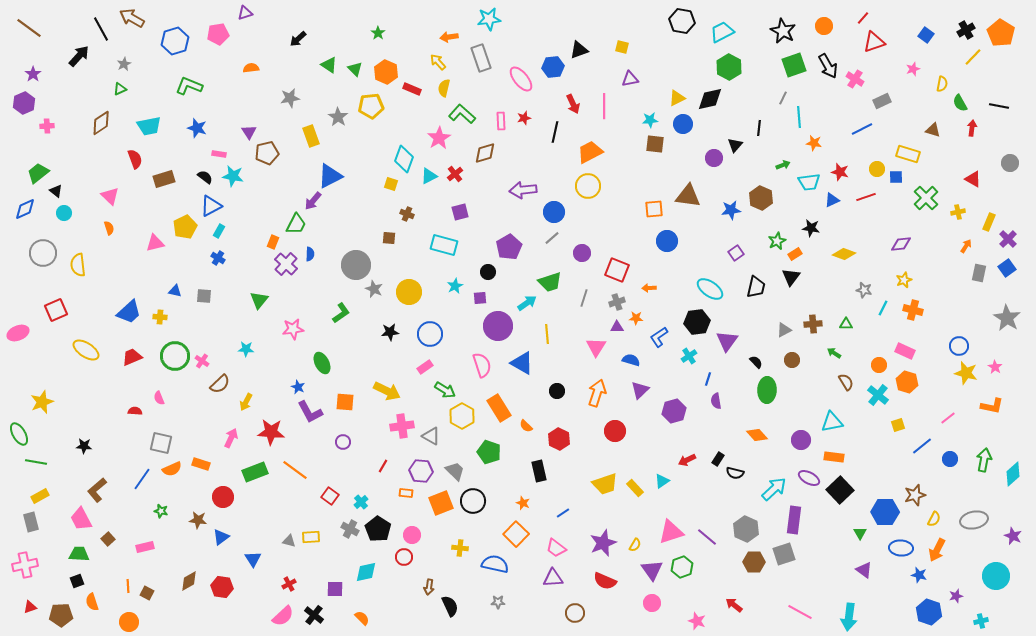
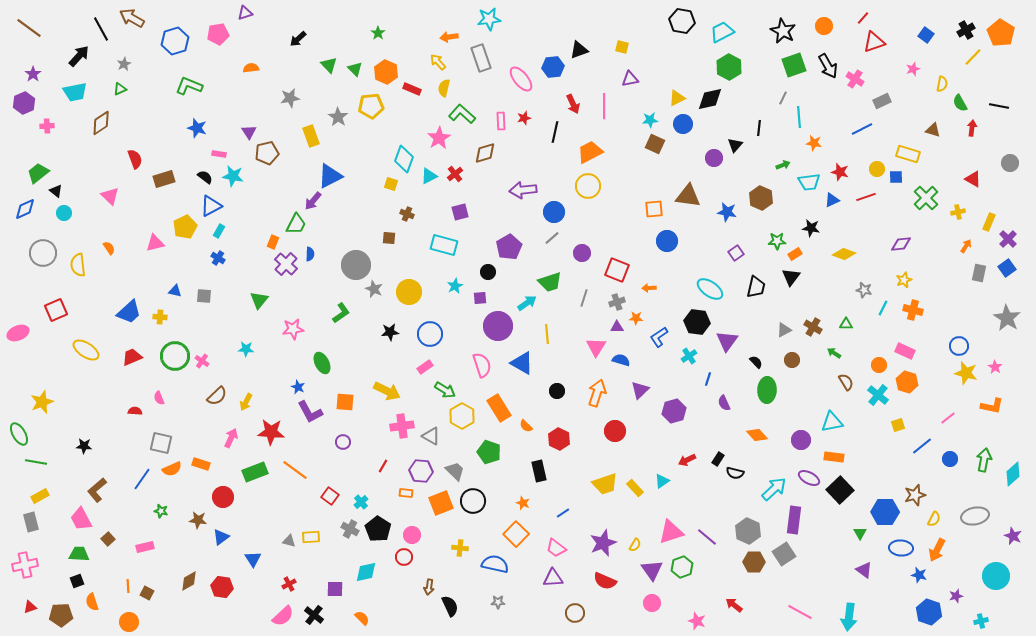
green triangle at (329, 65): rotated 12 degrees clockwise
cyan trapezoid at (149, 126): moved 74 px left, 34 px up
brown square at (655, 144): rotated 18 degrees clockwise
blue star at (731, 210): moved 4 px left, 2 px down; rotated 18 degrees clockwise
orange semicircle at (109, 228): moved 20 px down; rotated 16 degrees counterclockwise
green star at (777, 241): rotated 24 degrees clockwise
black hexagon at (697, 322): rotated 15 degrees clockwise
brown cross at (813, 324): moved 3 px down; rotated 36 degrees clockwise
blue semicircle at (631, 360): moved 10 px left
brown semicircle at (220, 384): moved 3 px left, 12 px down
purple semicircle at (716, 401): moved 8 px right, 2 px down; rotated 14 degrees counterclockwise
gray ellipse at (974, 520): moved 1 px right, 4 px up
gray hexagon at (746, 529): moved 2 px right, 2 px down
gray square at (784, 554): rotated 15 degrees counterclockwise
